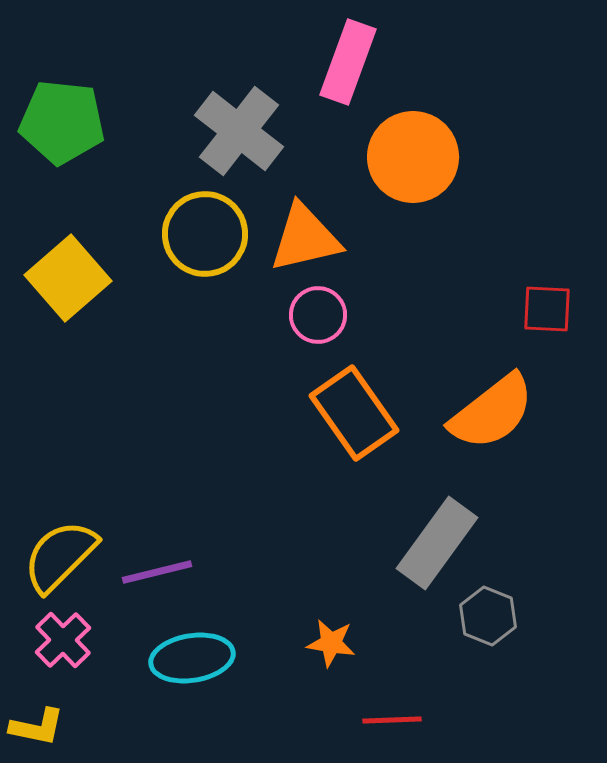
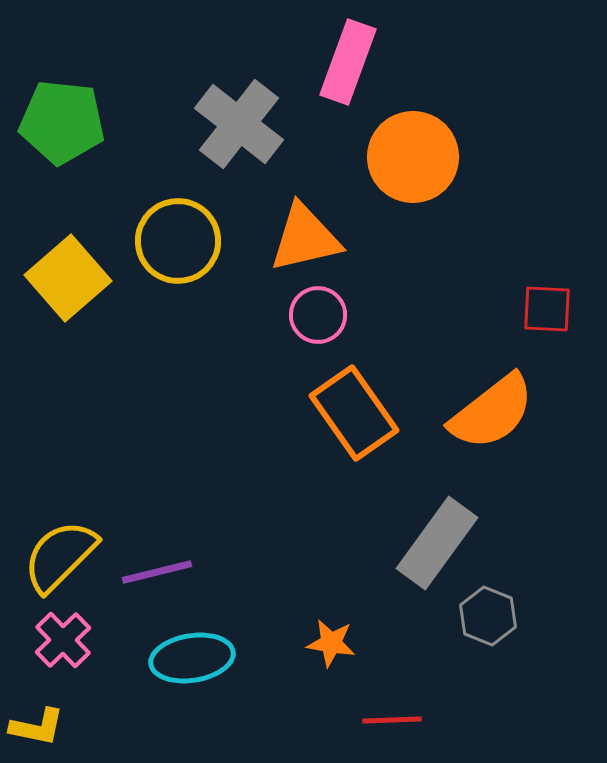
gray cross: moved 7 px up
yellow circle: moved 27 px left, 7 px down
